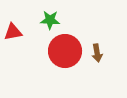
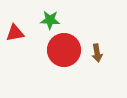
red triangle: moved 2 px right, 1 px down
red circle: moved 1 px left, 1 px up
